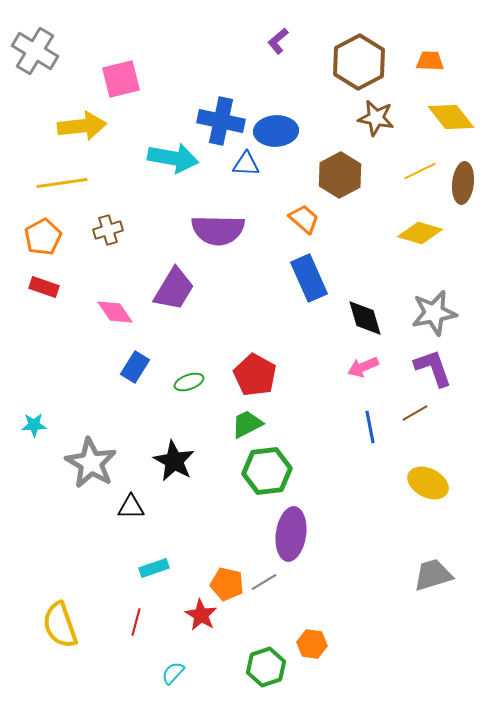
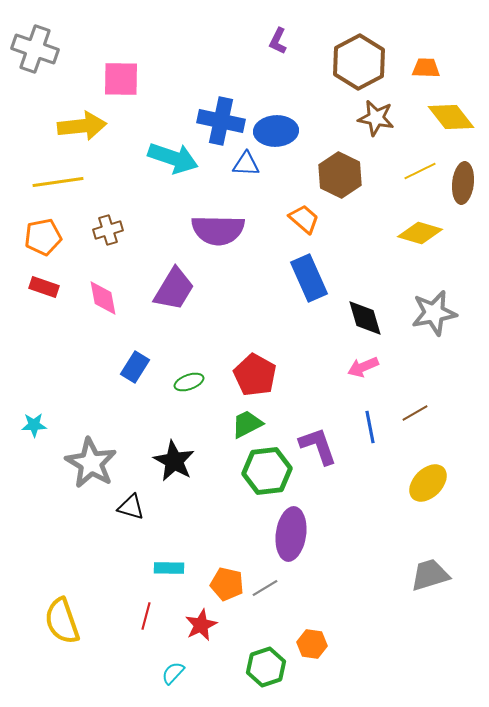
purple L-shape at (278, 41): rotated 24 degrees counterclockwise
gray cross at (35, 51): moved 2 px up; rotated 12 degrees counterclockwise
orange trapezoid at (430, 61): moved 4 px left, 7 px down
pink square at (121, 79): rotated 15 degrees clockwise
cyan arrow at (173, 158): rotated 9 degrees clockwise
brown hexagon at (340, 175): rotated 6 degrees counterclockwise
yellow line at (62, 183): moved 4 px left, 1 px up
orange pentagon at (43, 237): rotated 18 degrees clockwise
pink diamond at (115, 312): moved 12 px left, 14 px up; rotated 24 degrees clockwise
purple L-shape at (433, 368): moved 115 px left, 78 px down
yellow ellipse at (428, 483): rotated 72 degrees counterclockwise
black triangle at (131, 507): rotated 16 degrees clockwise
cyan rectangle at (154, 568): moved 15 px right; rotated 20 degrees clockwise
gray trapezoid at (433, 575): moved 3 px left
gray line at (264, 582): moved 1 px right, 6 px down
red star at (201, 615): moved 10 px down; rotated 16 degrees clockwise
red line at (136, 622): moved 10 px right, 6 px up
yellow semicircle at (60, 625): moved 2 px right, 4 px up
